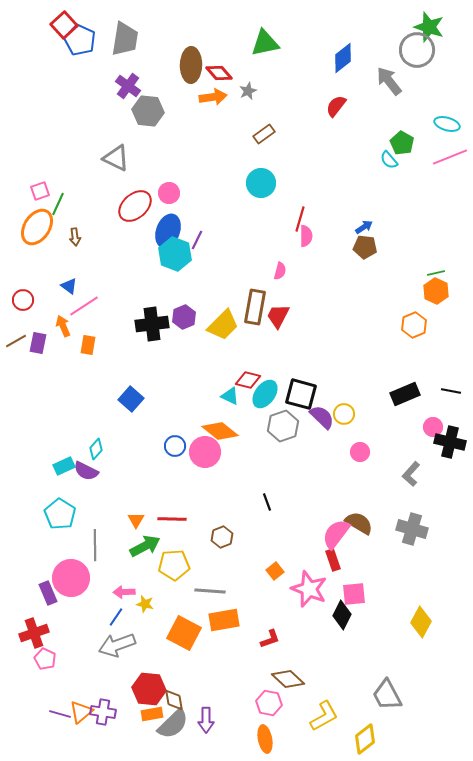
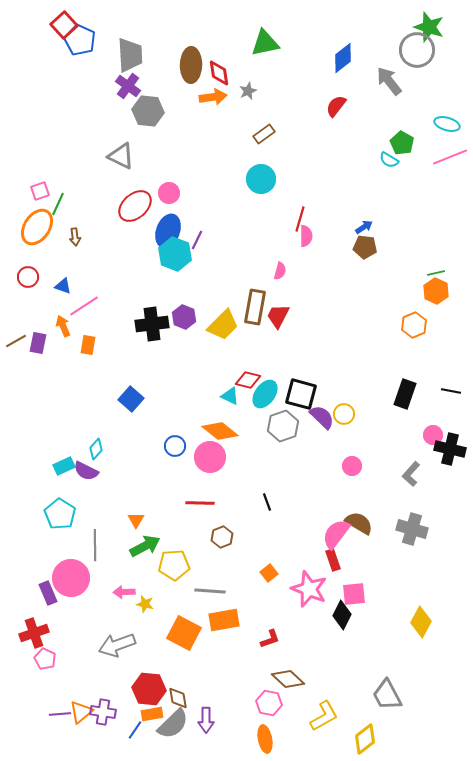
gray trapezoid at (125, 39): moved 5 px right, 16 px down; rotated 12 degrees counterclockwise
red diamond at (219, 73): rotated 32 degrees clockwise
gray triangle at (116, 158): moved 5 px right, 2 px up
cyan semicircle at (389, 160): rotated 18 degrees counterclockwise
cyan circle at (261, 183): moved 4 px up
blue triangle at (69, 286): moved 6 px left; rotated 18 degrees counterclockwise
red circle at (23, 300): moved 5 px right, 23 px up
purple hexagon at (184, 317): rotated 15 degrees counterclockwise
black rectangle at (405, 394): rotated 48 degrees counterclockwise
pink circle at (433, 427): moved 8 px down
black cross at (450, 442): moved 7 px down
pink circle at (205, 452): moved 5 px right, 5 px down
pink circle at (360, 452): moved 8 px left, 14 px down
red line at (172, 519): moved 28 px right, 16 px up
orange square at (275, 571): moved 6 px left, 2 px down
blue line at (116, 617): moved 19 px right, 113 px down
brown diamond at (174, 700): moved 4 px right, 2 px up
purple line at (60, 714): rotated 20 degrees counterclockwise
